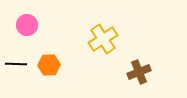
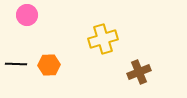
pink circle: moved 10 px up
yellow cross: rotated 16 degrees clockwise
